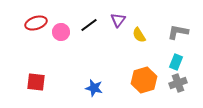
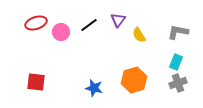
orange hexagon: moved 10 px left
